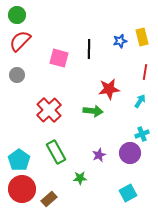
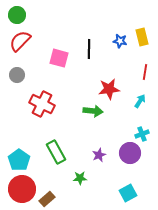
blue star: rotated 24 degrees clockwise
red cross: moved 7 px left, 6 px up; rotated 20 degrees counterclockwise
brown rectangle: moved 2 px left
